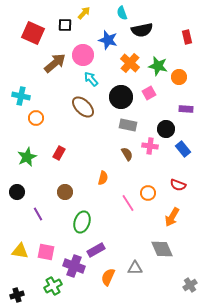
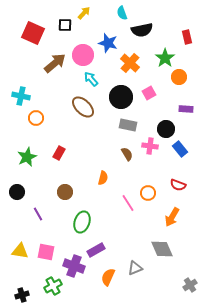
blue star at (108, 40): moved 3 px down
green star at (158, 66): moved 7 px right, 8 px up; rotated 24 degrees clockwise
blue rectangle at (183, 149): moved 3 px left
gray triangle at (135, 268): rotated 21 degrees counterclockwise
black cross at (17, 295): moved 5 px right
